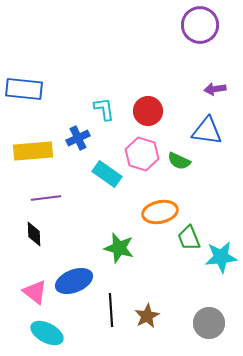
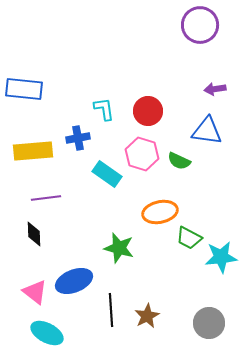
blue cross: rotated 15 degrees clockwise
green trapezoid: rotated 40 degrees counterclockwise
